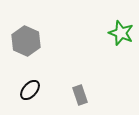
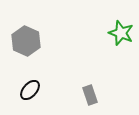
gray rectangle: moved 10 px right
